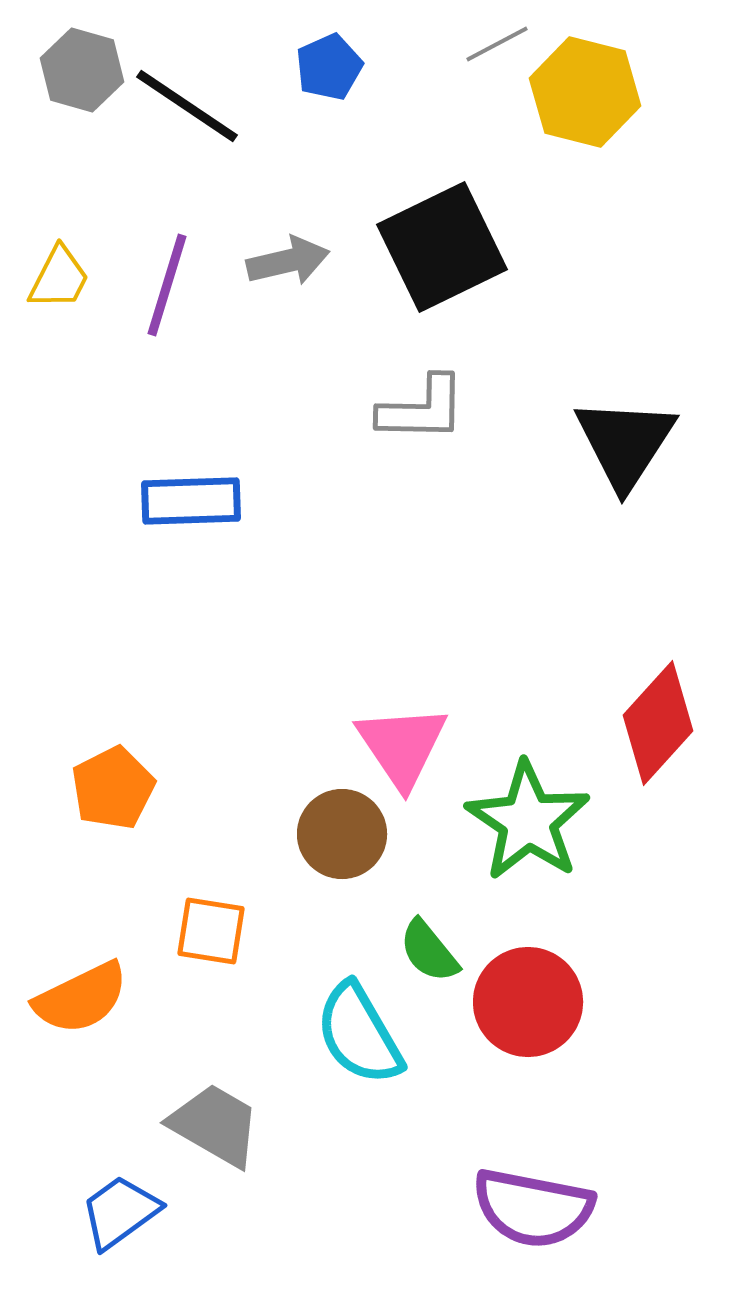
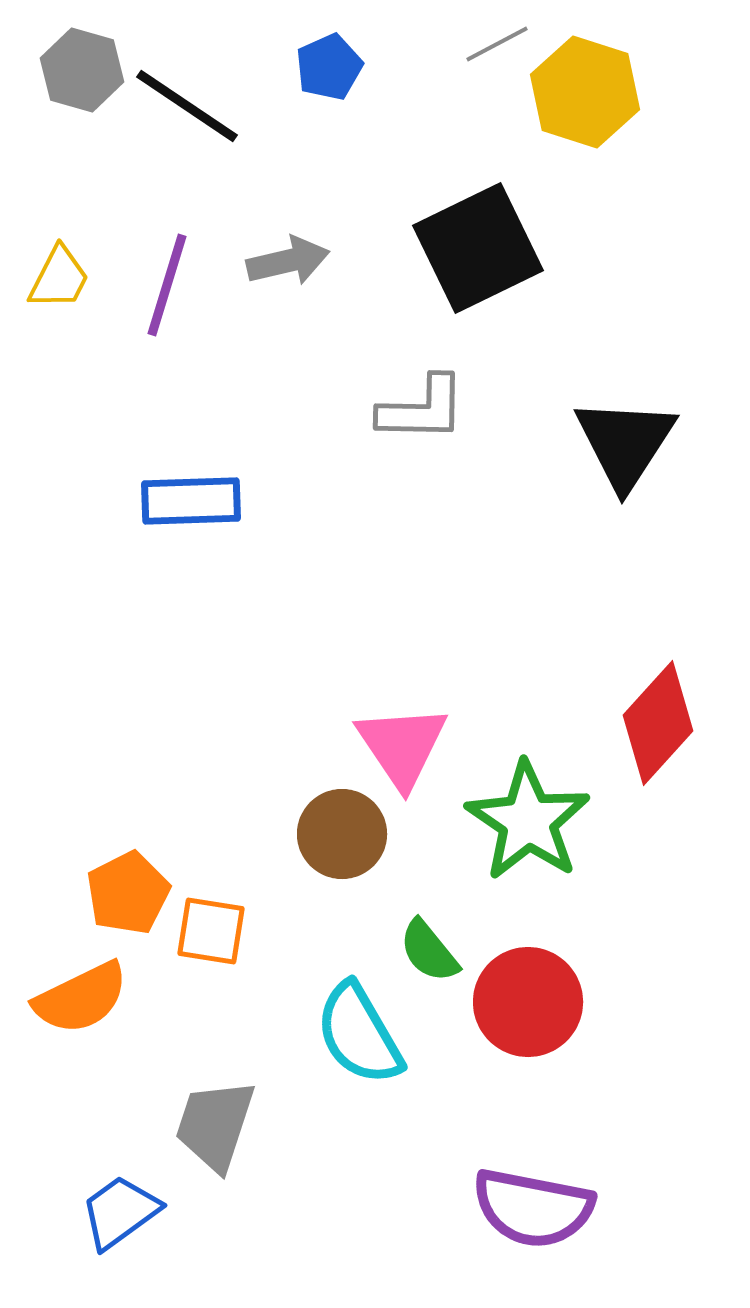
yellow hexagon: rotated 4 degrees clockwise
black square: moved 36 px right, 1 px down
orange pentagon: moved 15 px right, 105 px down
gray trapezoid: rotated 102 degrees counterclockwise
